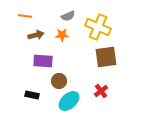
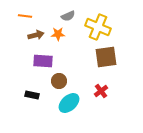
orange star: moved 4 px left, 1 px up
cyan ellipse: moved 2 px down
